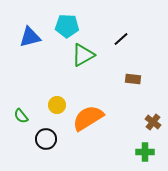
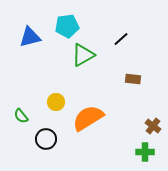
cyan pentagon: rotated 10 degrees counterclockwise
yellow circle: moved 1 px left, 3 px up
brown cross: moved 4 px down
